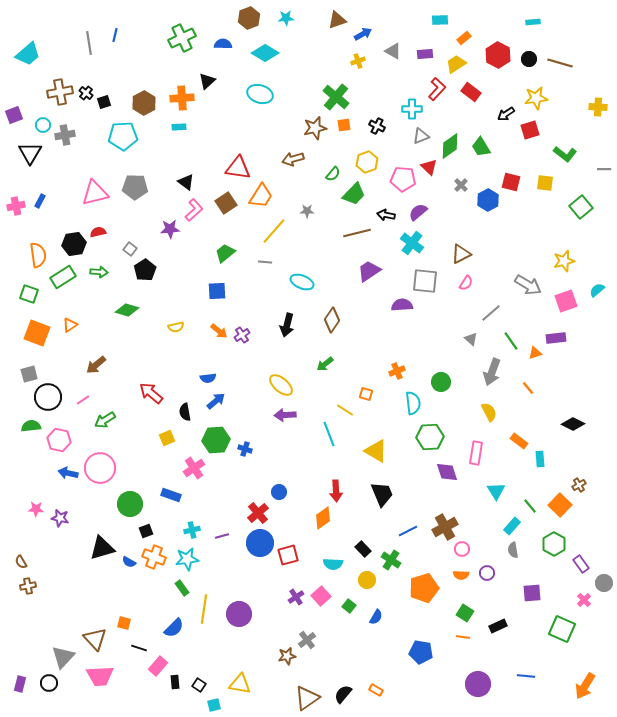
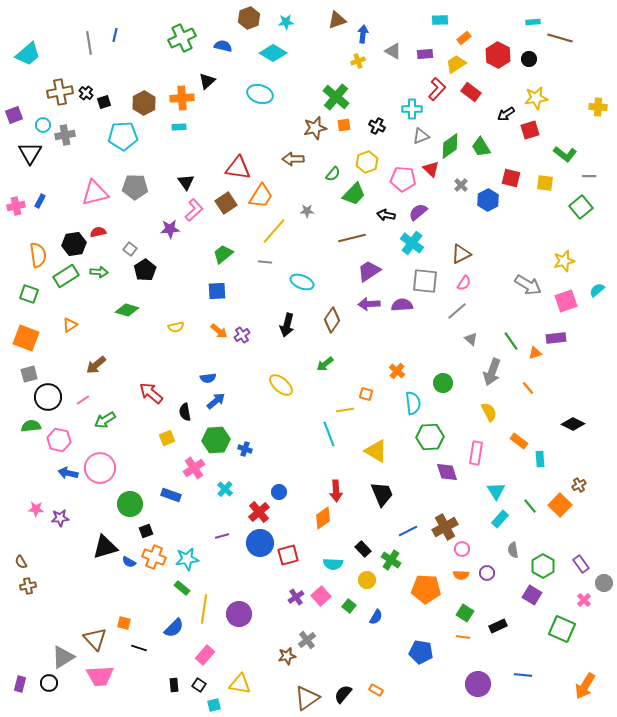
cyan star at (286, 18): moved 4 px down
blue arrow at (363, 34): rotated 54 degrees counterclockwise
blue semicircle at (223, 44): moved 2 px down; rotated 12 degrees clockwise
cyan diamond at (265, 53): moved 8 px right
brown line at (560, 63): moved 25 px up
brown arrow at (293, 159): rotated 15 degrees clockwise
red triangle at (429, 167): moved 2 px right, 2 px down
gray line at (604, 169): moved 15 px left, 7 px down
black triangle at (186, 182): rotated 18 degrees clockwise
red square at (511, 182): moved 4 px up
brown line at (357, 233): moved 5 px left, 5 px down
green trapezoid at (225, 253): moved 2 px left, 1 px down
green rectangle at (63, 277): moved 3 px right, 1 px up
pink semicircle at (466, 283): moved 2 px left
gray line at (491, 313): moved 34 px left, 2 px up
orange square at (37, 333): moved 11 px left, 5 px down
orange cross at (397, 371): rotated 28 degrees counterclockwise
green circle at (441, 382): moved 2 px right, 1 px down
yellow line at (345, 410): rotated 42 degrees counterclockwise
purple arrow at (285, 415): moved 84 px right, 111 px up
red cross at (258, 513): moved 1 px right, 1 px up
purple star at (60, 518): rotated 18 degrees counterclockwise
cyan rectangle at (512, 526): moved 12 px left, 7 px up
cyan cross at (192, 530): moved 33 px right, 41 px up; rotated 35 degrees counterclockwise
green hexagon at (554, 544): moved 11 px left, 22 px down
black triangle at (102, 548): moved 3 px right, 1 px up
green rectangle at (182, 588): rotated 14 degrees counterclockwise
orange pentagon at (424, 588): moved 2 px right, 1 px down; rotated 20 degrees clockwise
purple square at (532, 593): moved 2 px down; rotated 36 degrees clockwise
gray triangle at (63, 657): rotated 15 degrees clockwise
pink rectangle at (158, 666): moved 47 px right, 11 px up
blue line at (526, 676): moved 3 px left, 1 px up
black rectangle at (175, 682): moved 1 px left, 3 px down
